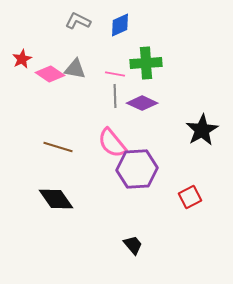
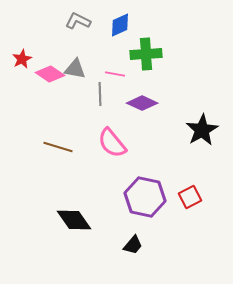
green cross: moved 9 px up
gray line: moved 15 px left, 2 px up
purple hexagon: moved 8 px right, 28 px down; rotated 15 degrees clockwise
black diamond: moved 18 px right, 21 px down
black trapezoid: rotated 80 degrees clockwise
